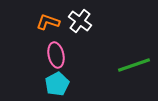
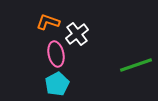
white cross: moved 3 px left, 13 px down; rotated 15 degrees clockwise
pink ellipse: moved 1 px up
green line: moved 2 px right
